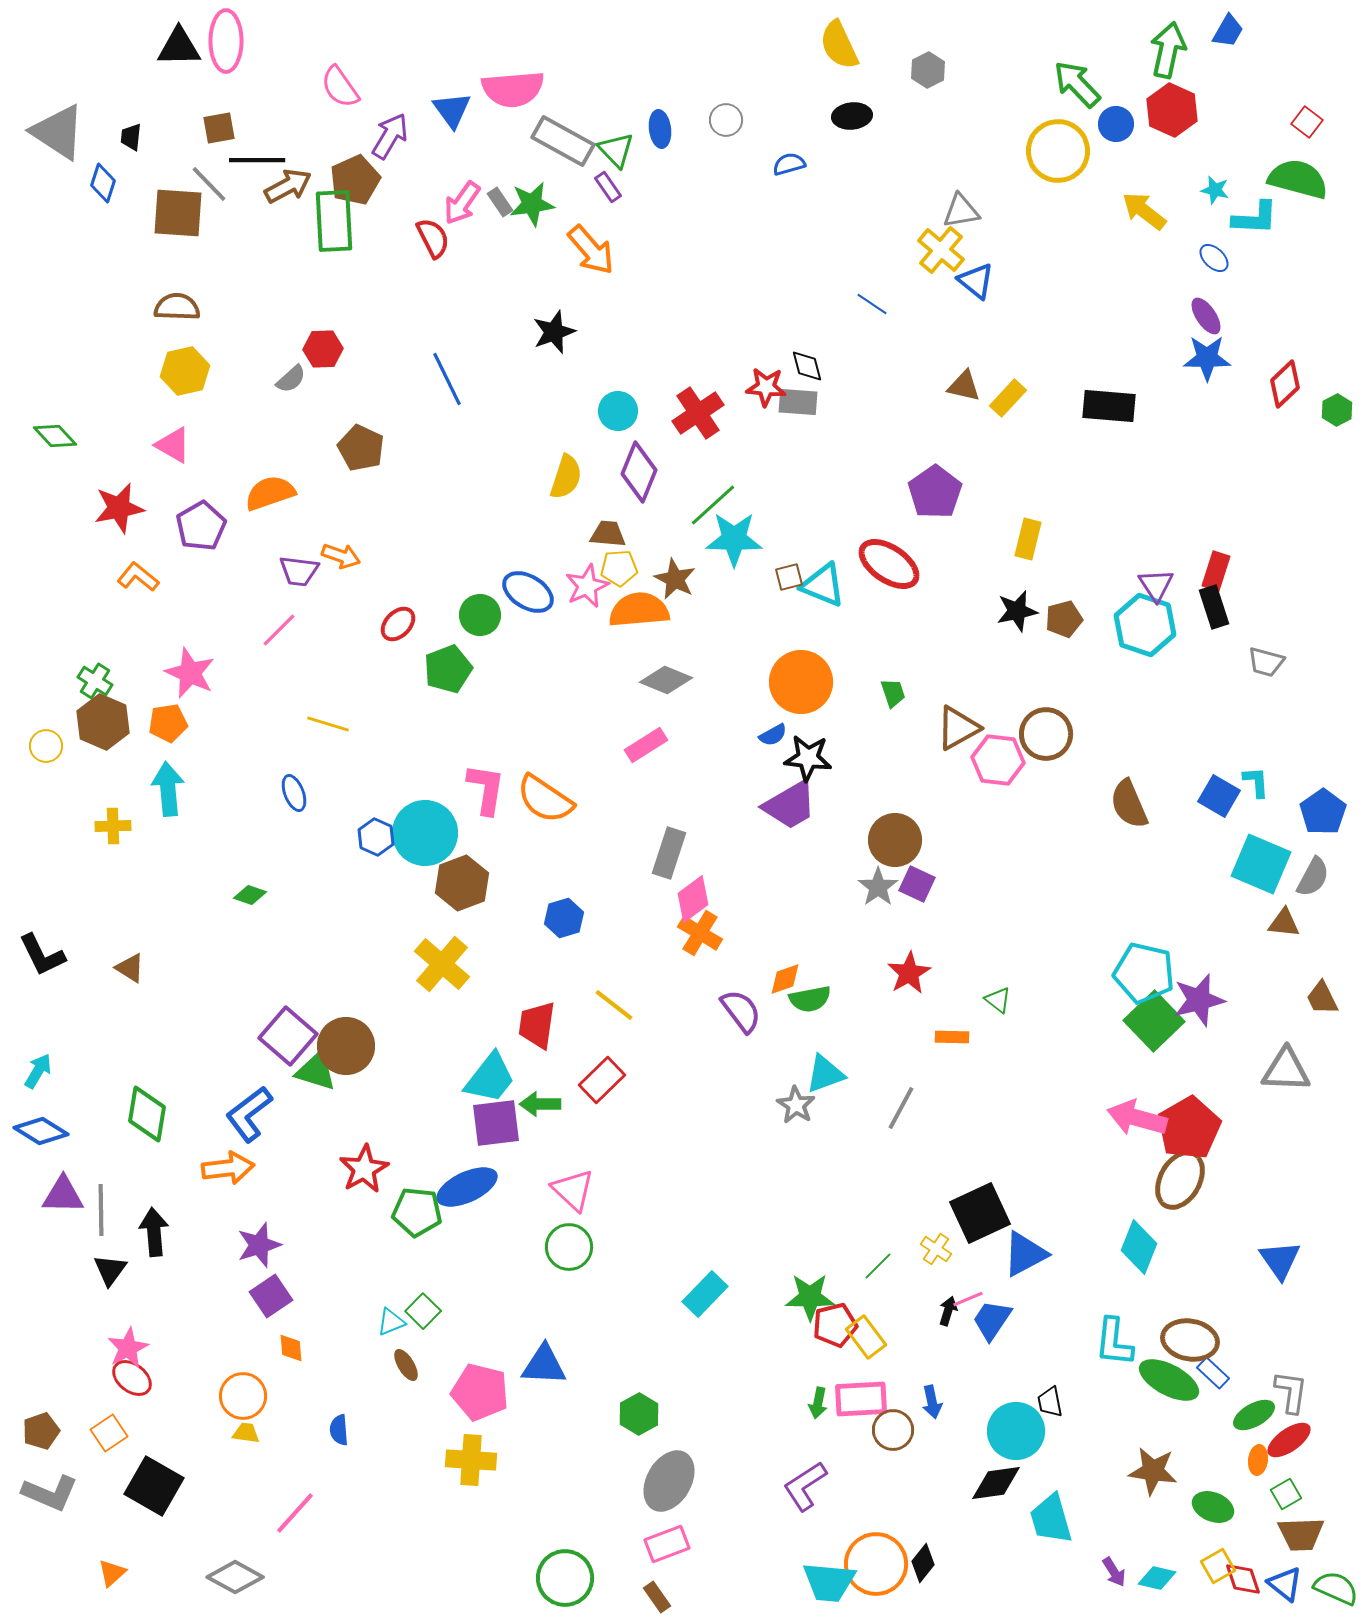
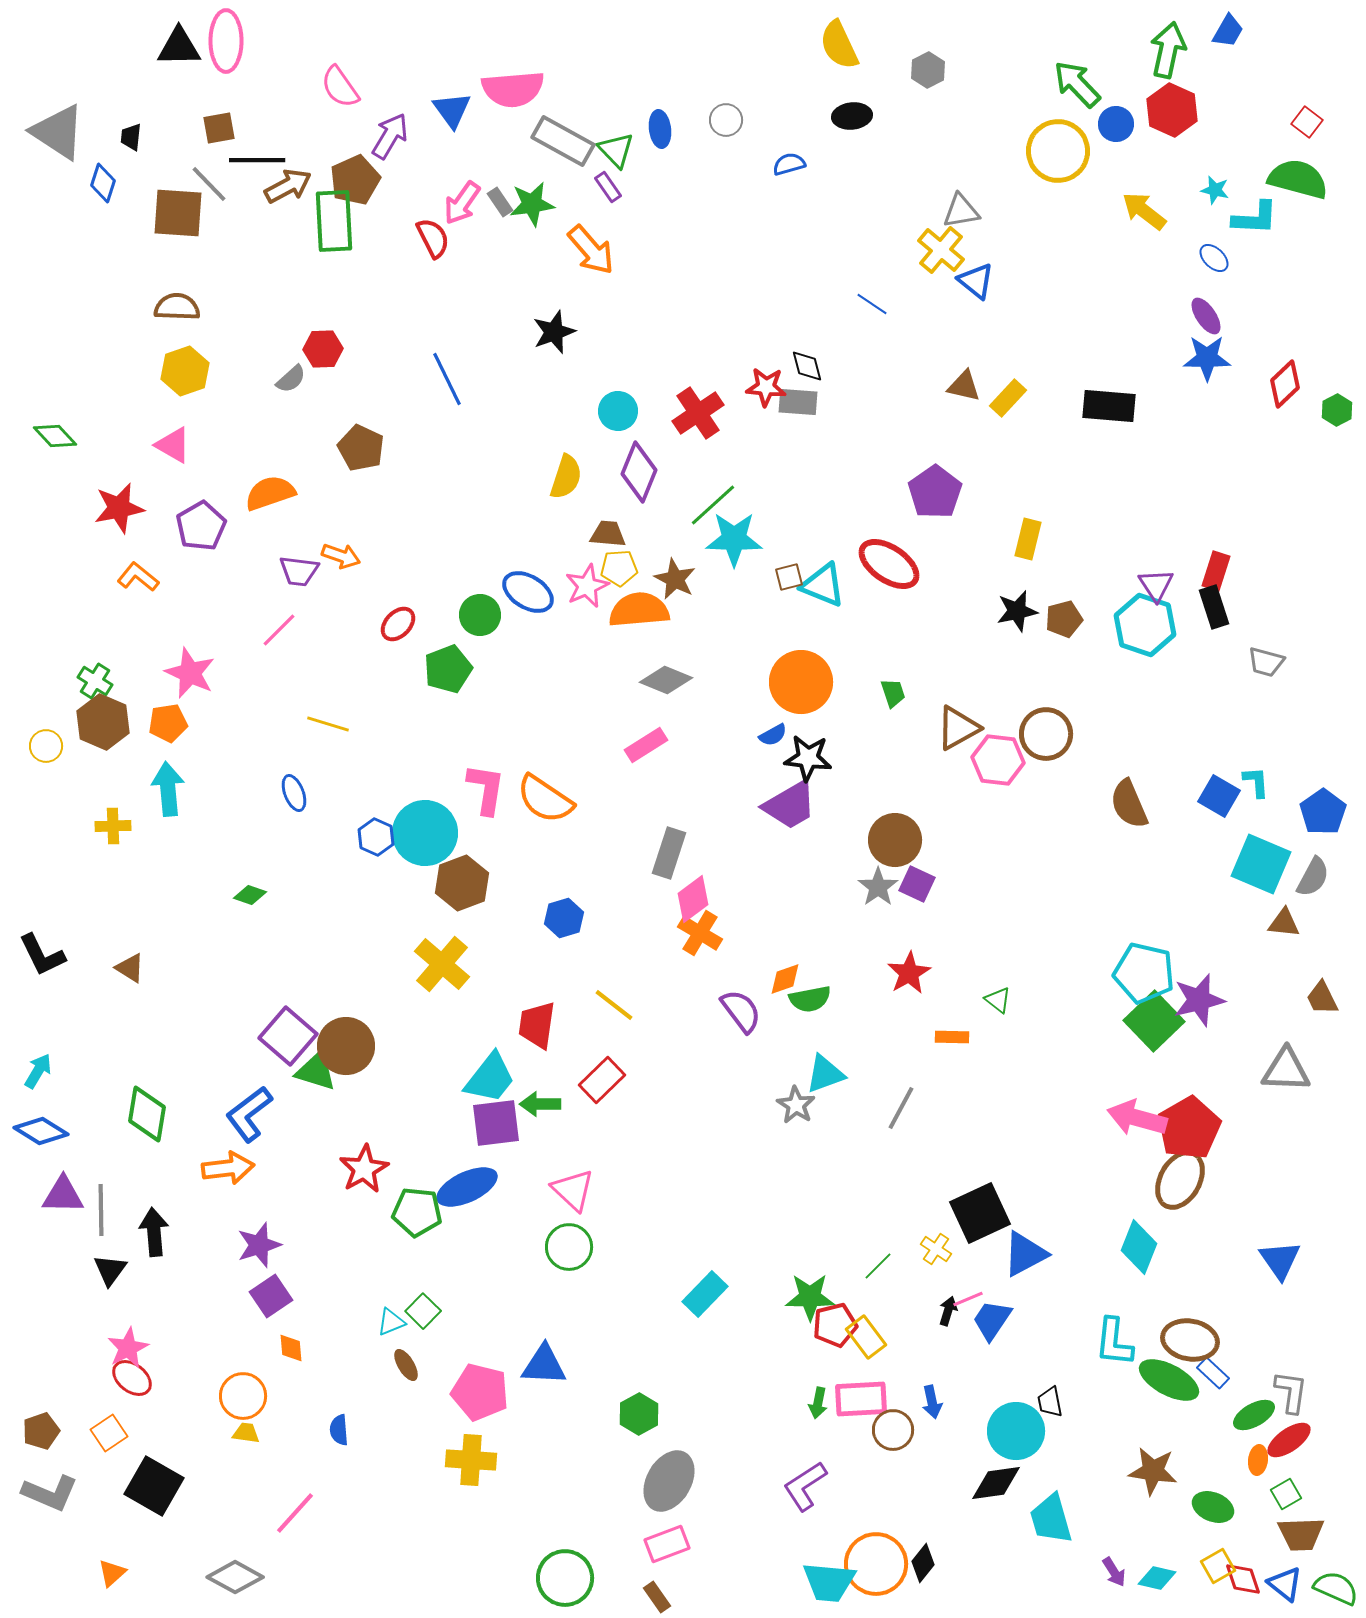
yellow hexagon at (185, 371): rotated 6 degrees counterclockwise
